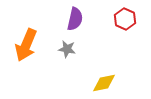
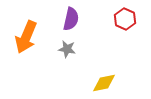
purple semicircle: moved 4 px left
orange arrow: moved 8 px up
